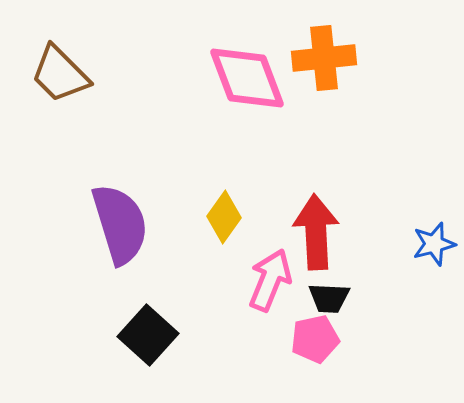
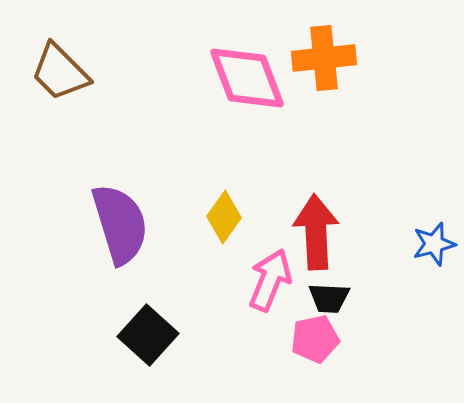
brown trapezoid: moved 2 px up
